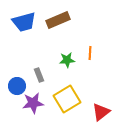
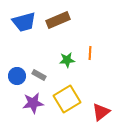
gray rectangle: rotated 40 degrees counterclockwise
blue circle: moved 10 px up
